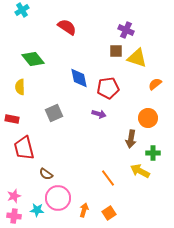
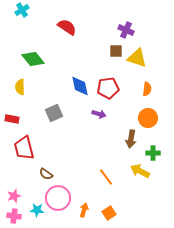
blue diamond: moved 1 px right, 8 px down
orange semicircle: moved 8 px left, 5 px down; rotated 136 degrees clockwise
orange line: moved 2 px left, 1 px up
